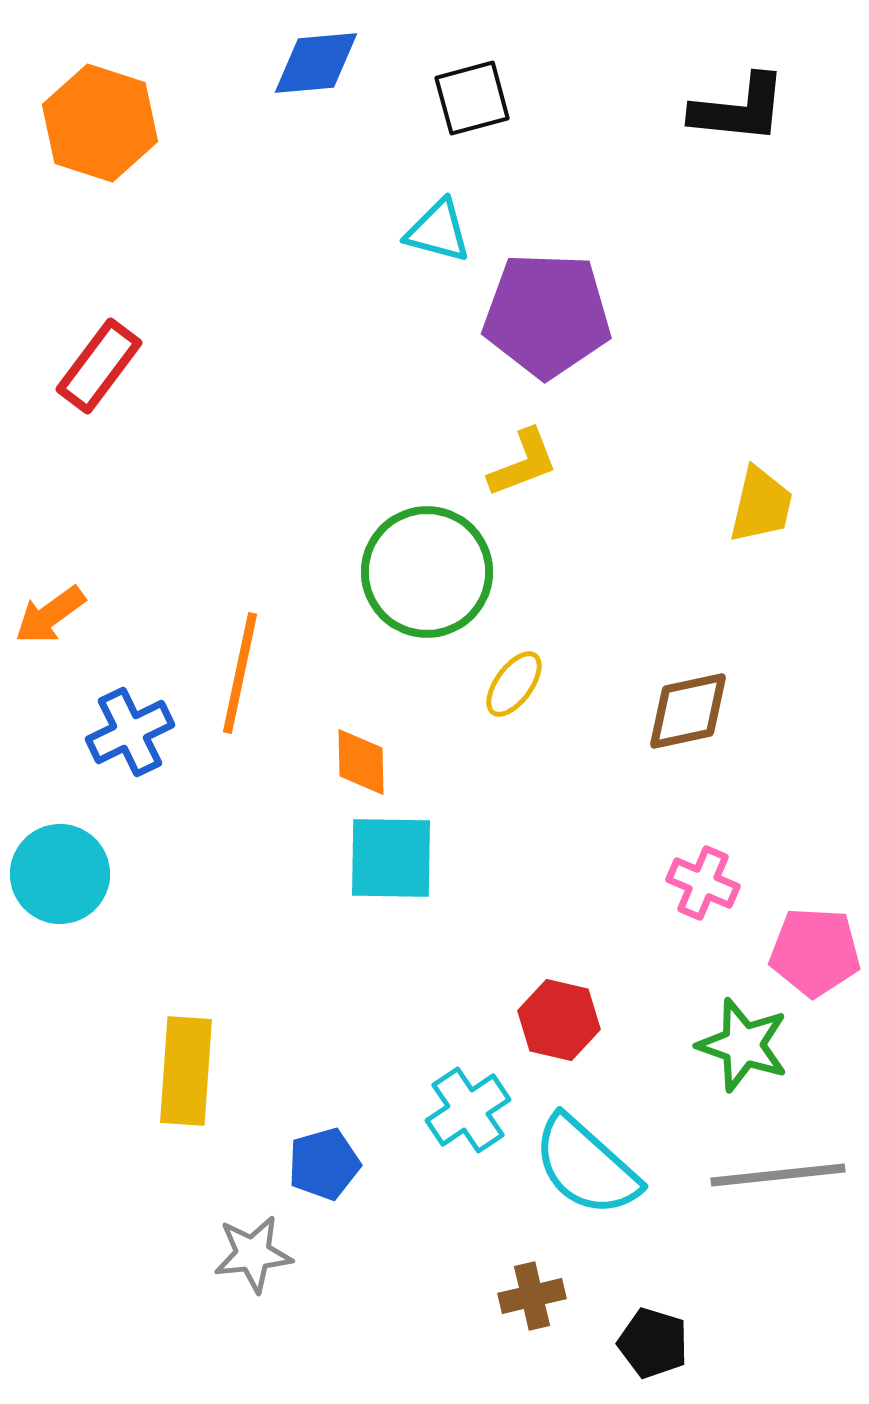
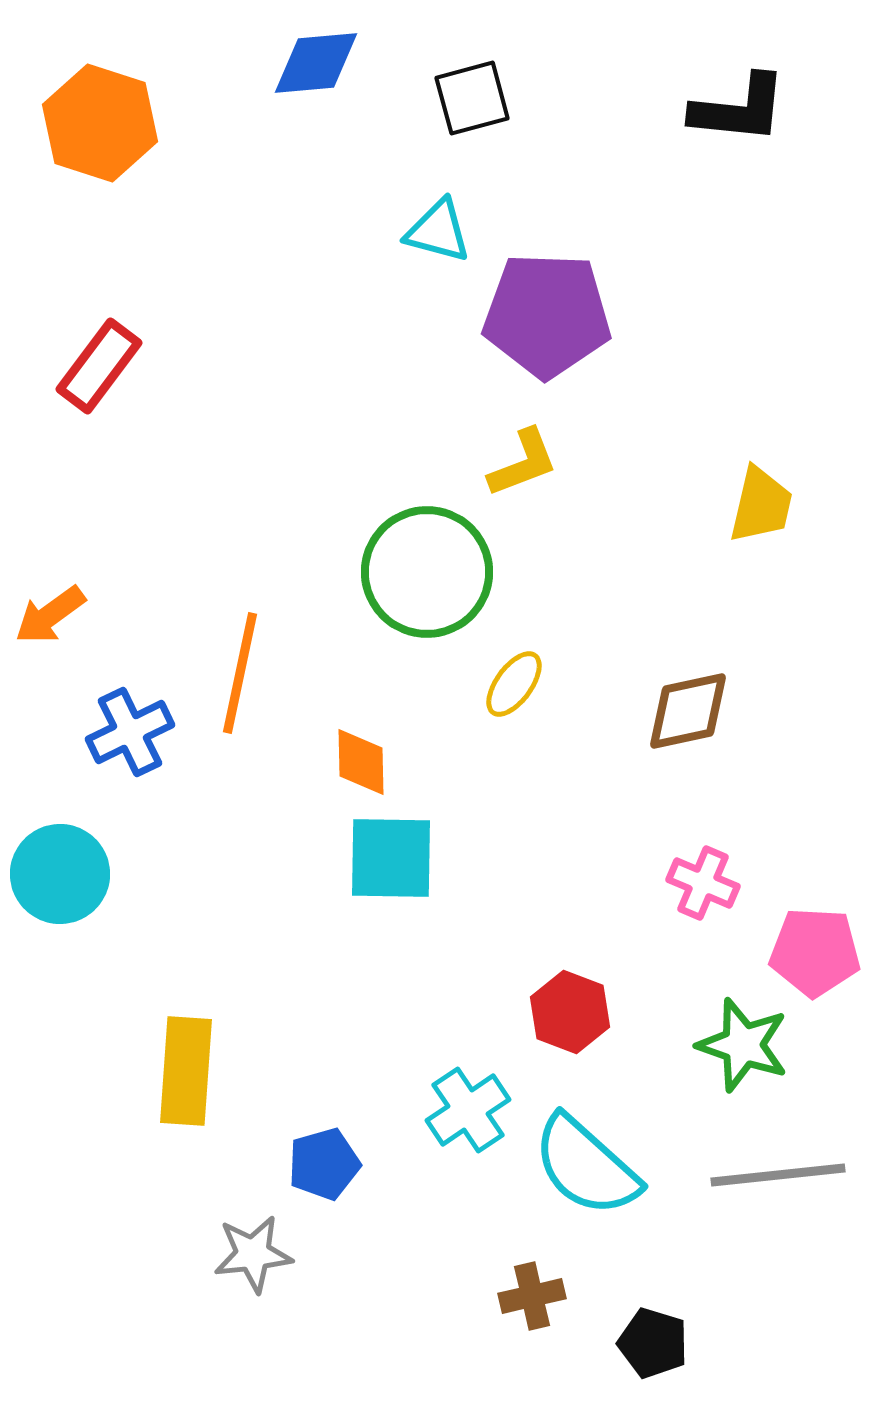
red hexagon: moved 11 px right, 8 px up; rotated 8 degrees clockwise
